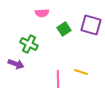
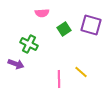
yellow line: rotated 24 degrees clockwise
pink line: moved 1 px right
